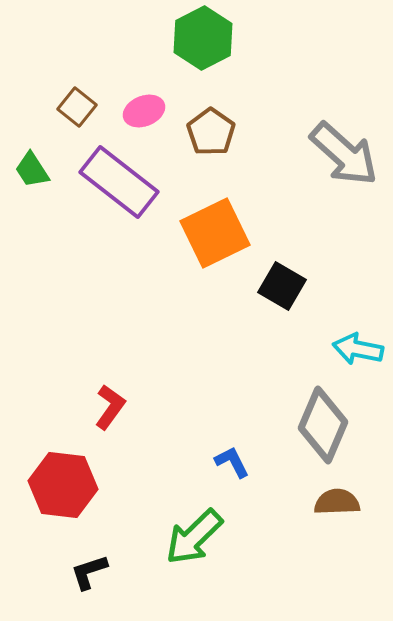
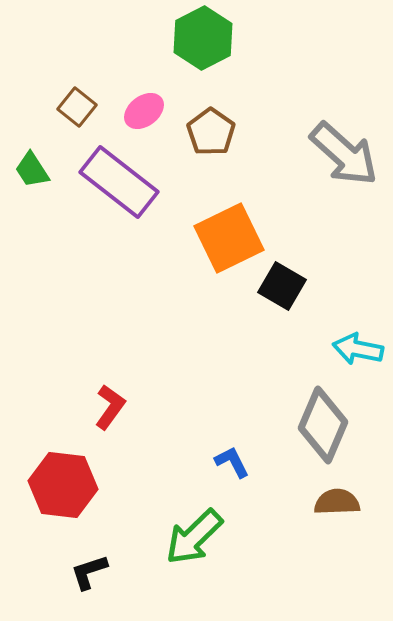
pink ellipse: rotated 15 degrees counterclockwise
orange square: moved 14 px right, 5 px down
